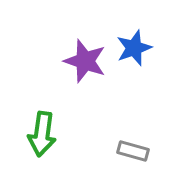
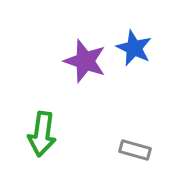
blue star: rotated 27 degrees counterclockwise
gray rectangle: moved 2 px right, 1 px up
